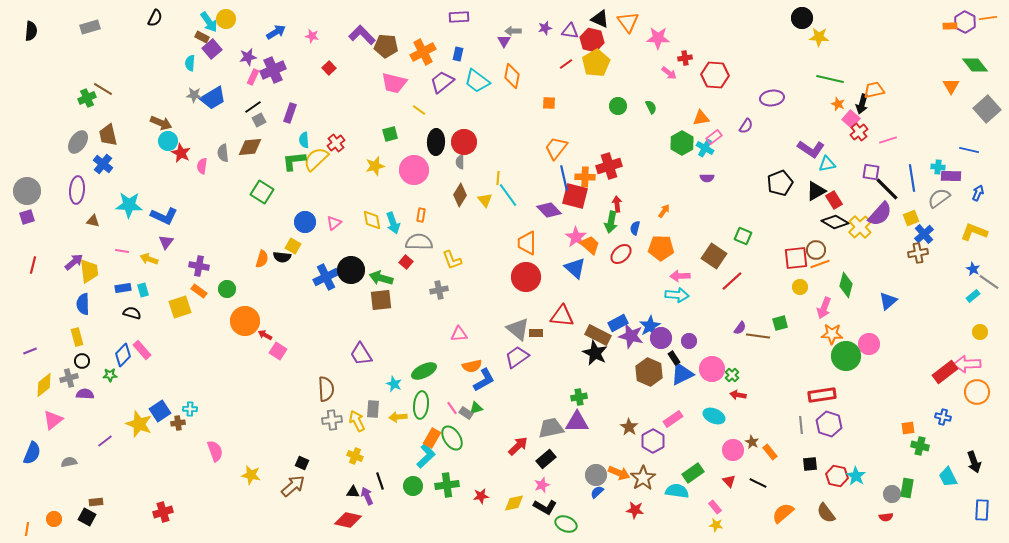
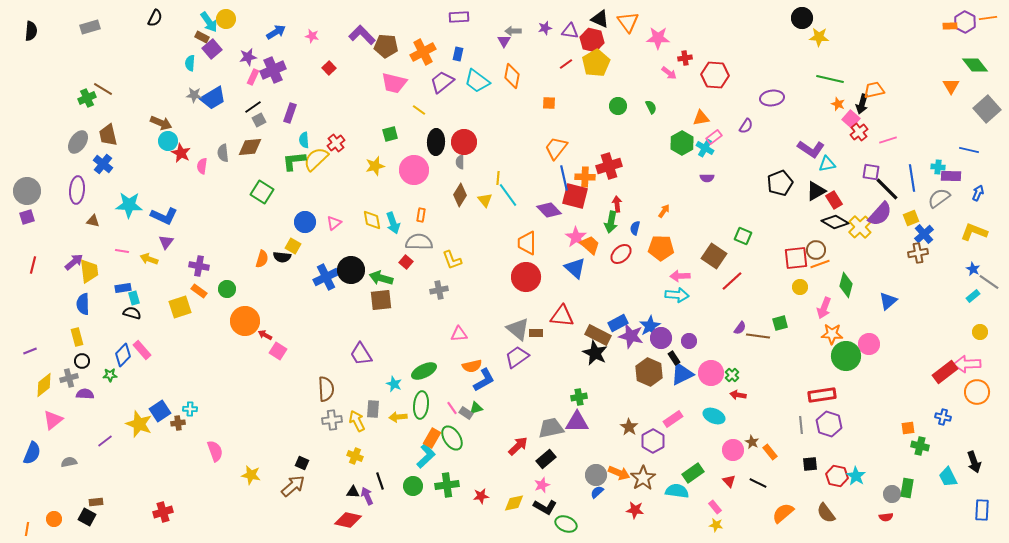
cyan rectangle at (143, 290): moved 9 px left, 8 px down
pink circle at (712, 369): moved 1 px left, 4 px down
